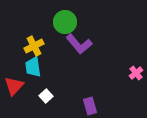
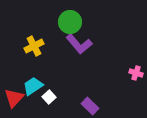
green circle: moved 5 px right
cyan trapezoid: moved 19 px down; rotated 65 degrees clockwise
pink cross: rotated 32 degrees counterclockwise
red triangle: moved 12 px down
white square: moved 3 px right, 1 px down
purple rectangle: rotated 30 degrees counterclockwise
